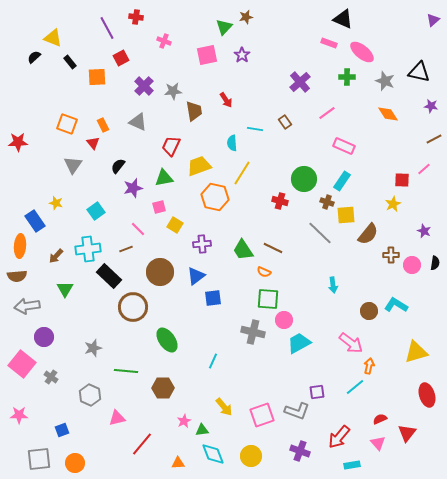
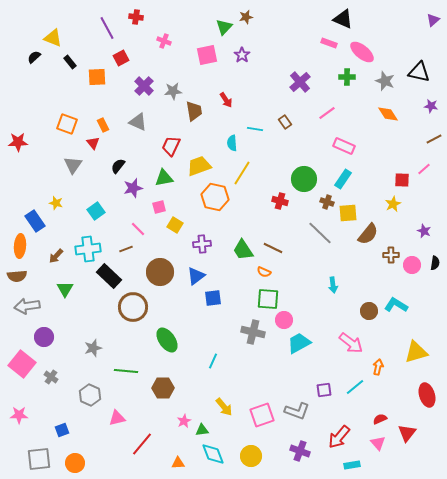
cyan rectangle at (342, 181): moved 1 px right, 2 px up
yellow square at (346, 215): moved 2 px right, 2 px up
orange arrow at (369, 366): moved 9 px right, 1 px down
purple square at (317, 392): moved 7 px right, 2 px up
